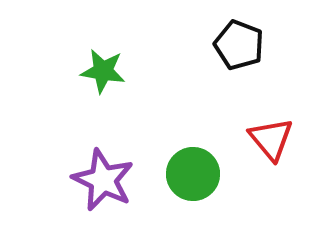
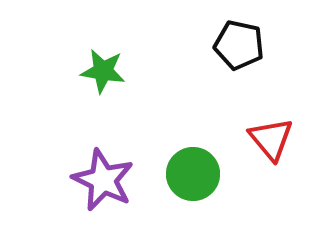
black pentagon: rotated 9 degrees counterclockwise
